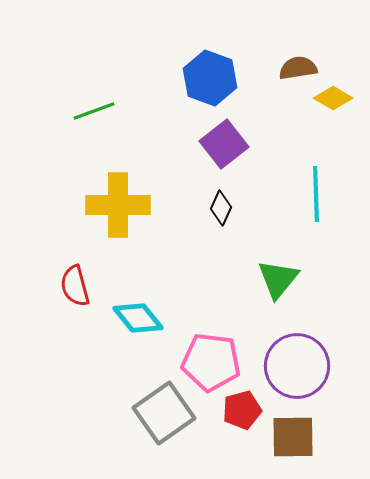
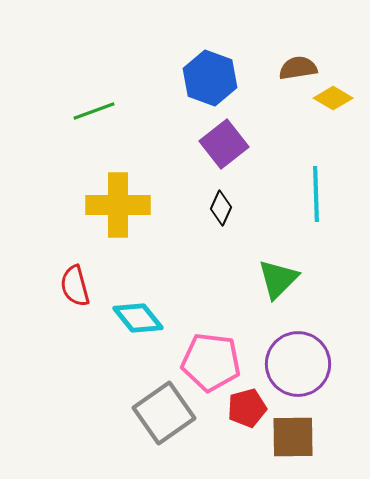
green triangle: rotated 6 degrees clockwise
purple circle: moved 1 px right, 2 px up
red pentagon: moved 5 px right, 2 px up
